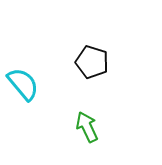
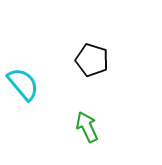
black pentagon: moved 2 px up
